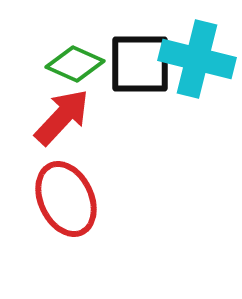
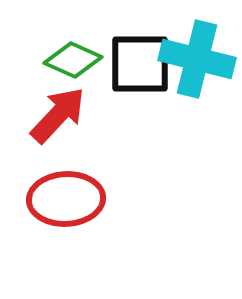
green diamond: moved 2 px left, 4 px up
red arrow: moved 4 px left, 2 px up
red ellipse: rotated 68 degrees counterclockwise
